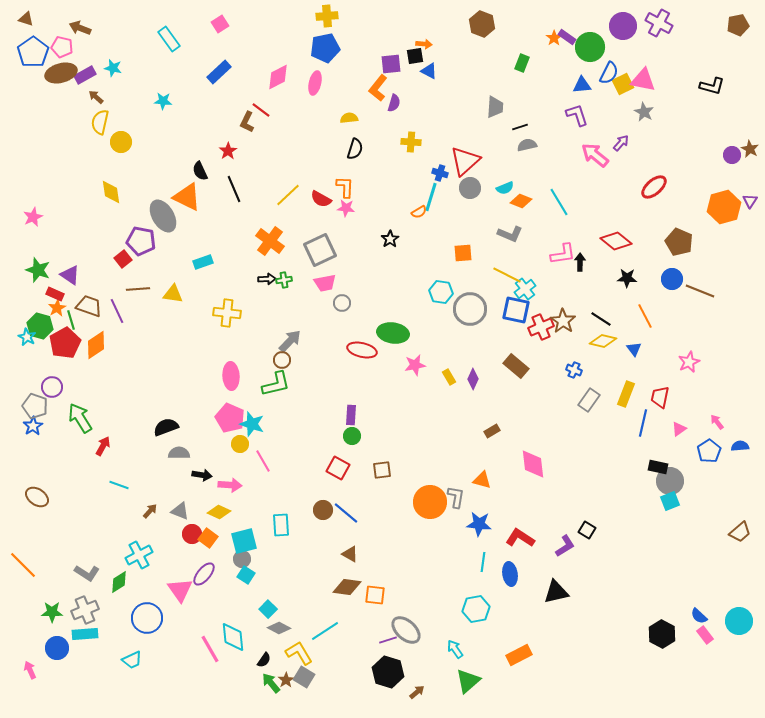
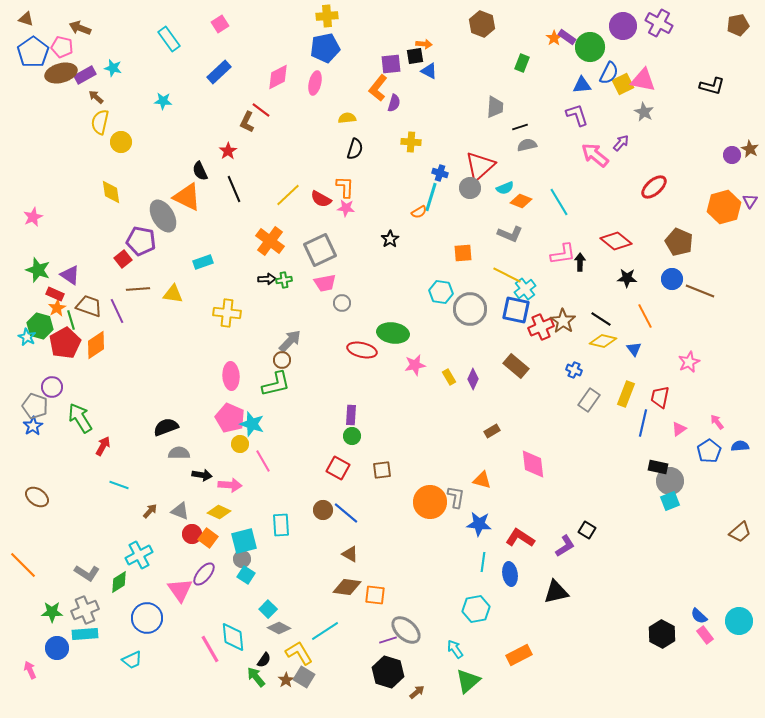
yellow semicircle at (349, 118): moved 2 px left
red triangle at (465, 161): moved 15 px right, 5 px down
green arrow at (271, 683): moved 15 px left, 6 px up
